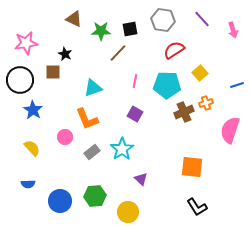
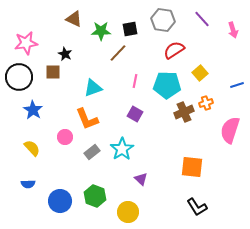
black circle: moved 1 px left, 3 px up
green hexagon: rotated 25 degrees clockwise
